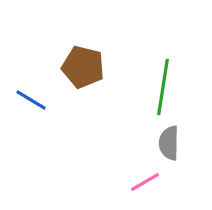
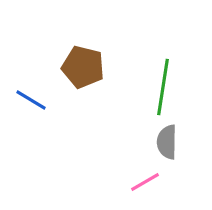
gray semicircle: moved 2 px left, 1 px up
